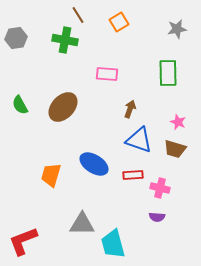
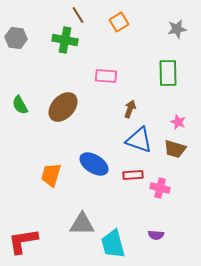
gray hexagon: rotated 15 degrees clockwise
pink rectangle: moved 1 px left, 2 px down
purple semicircle: moved 1 px left, 18 px down
red L-shape: rotated 12 degrees clockwise
